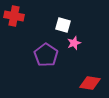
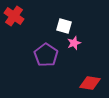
red cross: rotated 24 degrees clockwise
white square: moved 1 px right, 1 px down
